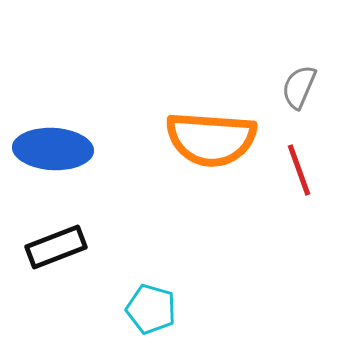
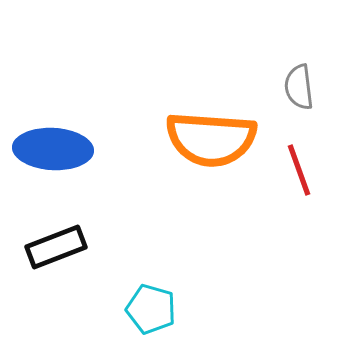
gray semicircle: rotated 30 degrees counterclockwise
